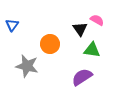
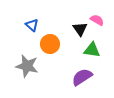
blue triangle: moved 20 px right; rotated 24 degrees counterclockwise
